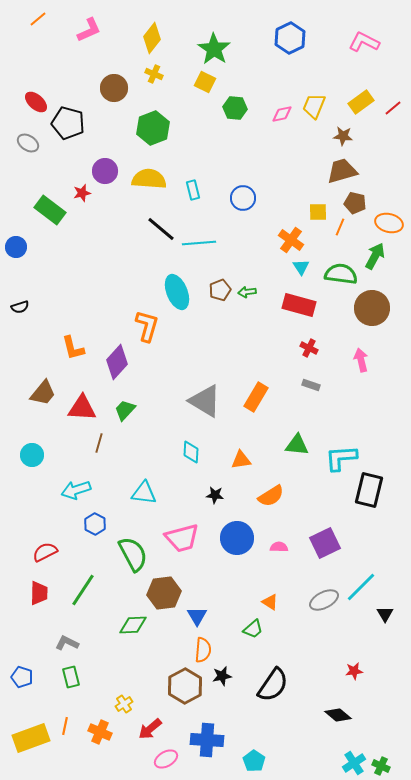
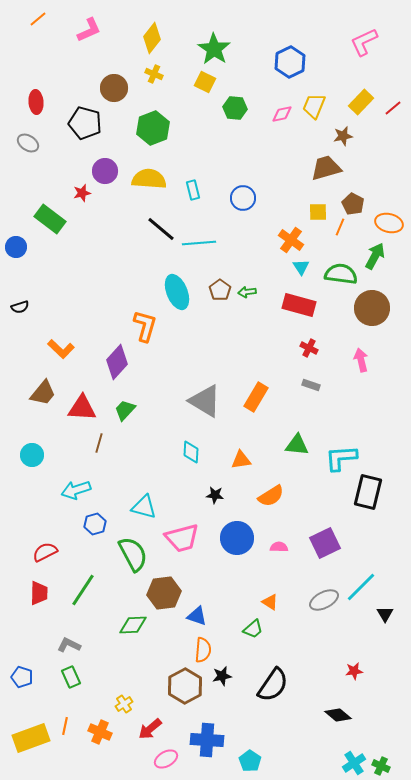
blue hexagon at (290, 38): moved 24 px down
pink L-shape at (364, 42): rotated 52 degrees counterclockwise
red ellipse at (36, 102): rotated 45 degrees clockwise
yellow rectangle at (361, 102): rotated 10 degrees counterclockwise
black pentagon at (68, 123): moved 17 px right
brown star at (343, 136): rotated 18 degrees counterclockwise
brown trapezoid at (342, 171): moved 16 px left, 3 px up
brown pentagon at (355, 203): moved 2 px left, 1 px down; rotated 15 degrees clockwise
green rectangle at (50, 210): moved 9 px down
brown pentagon at (220, 290): rotated 15 degrees counterclockwise
orange L-shape at (147, 326): moved 2 px left
orange L-shape at (73, 348): moved 12 px left, 1 px down; rotated 32 degrees counterclockwise
black rectangle at (369, 490): moved 1 px left, 2 px down
cyan triangle at (144, 493): moved 14 px down; rotated 8 degrees clockwise
blue hexagon at (95, 524): rotated 15 degrees clockwise
blue triangle at (197, 616): rotated 40 degrees counterclockwise
gray L-shape at (67, 643): moved 2 px right, 2 px down
green rectangle at (71, 677): rotated 10 degrees counterclockwise
cyan pentagon at (254, 761): moved 4 px left
